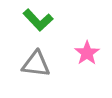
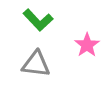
pink star: moved 8 px up
